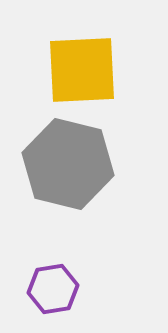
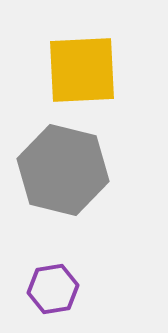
gray hexagon: moved 5 px left, 6 px down
